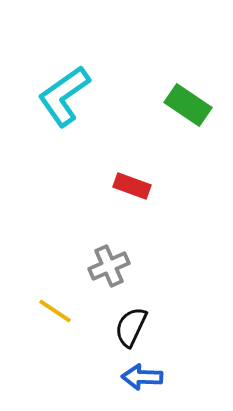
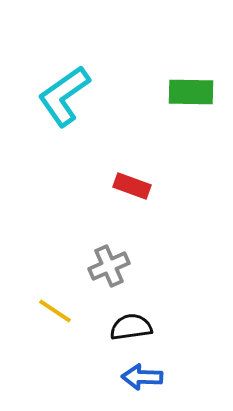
green rectangle: moved 3 px right, 13 px up; rotated 33 degrees counterclockwise
black semicircle: rotated 57 degrees clockwise
